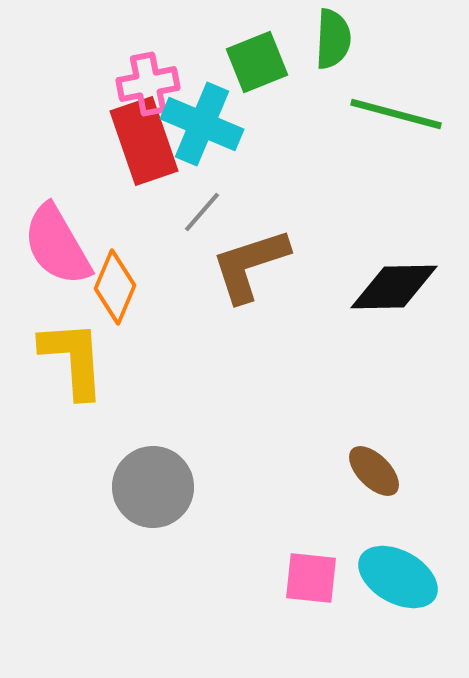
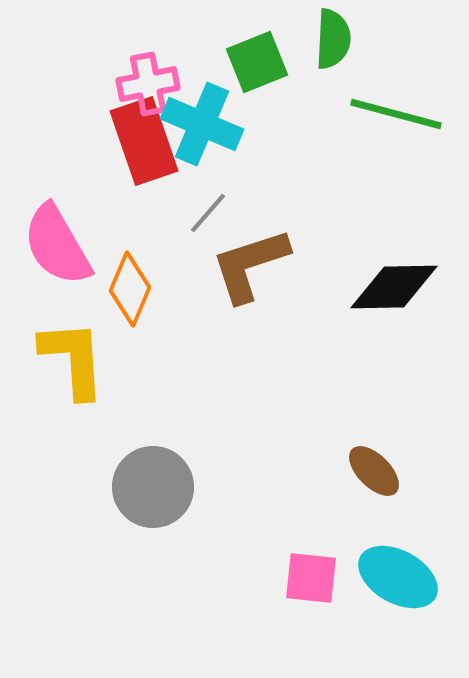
gray line: moved 6 px right, 1 px down
orange diamond: moved 15 px right, 2 px down
